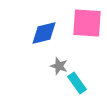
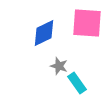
blue diamond: rotated 12 degrees counterclockwise
